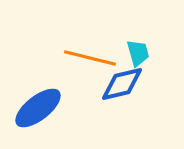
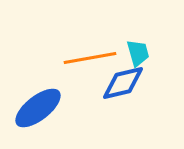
orange line: rotated 24 degrees counterclockwise
blue diamond: moved 1 px right, 1 px up
